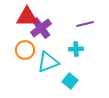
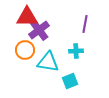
purple line: rotated 66 degrees counterclockwise
purple cross: moved 2 px left, 2 px down
cyan cross: moved 2 px down
cyan triangle: rotated 30 degrees clockwise
cyan square: rotated 28 degrees clockwise
